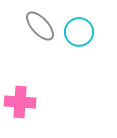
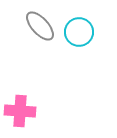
pink cross: moved 9 px down
